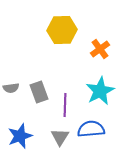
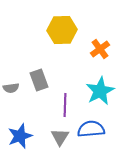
gray rectangle: moved 12 px up
